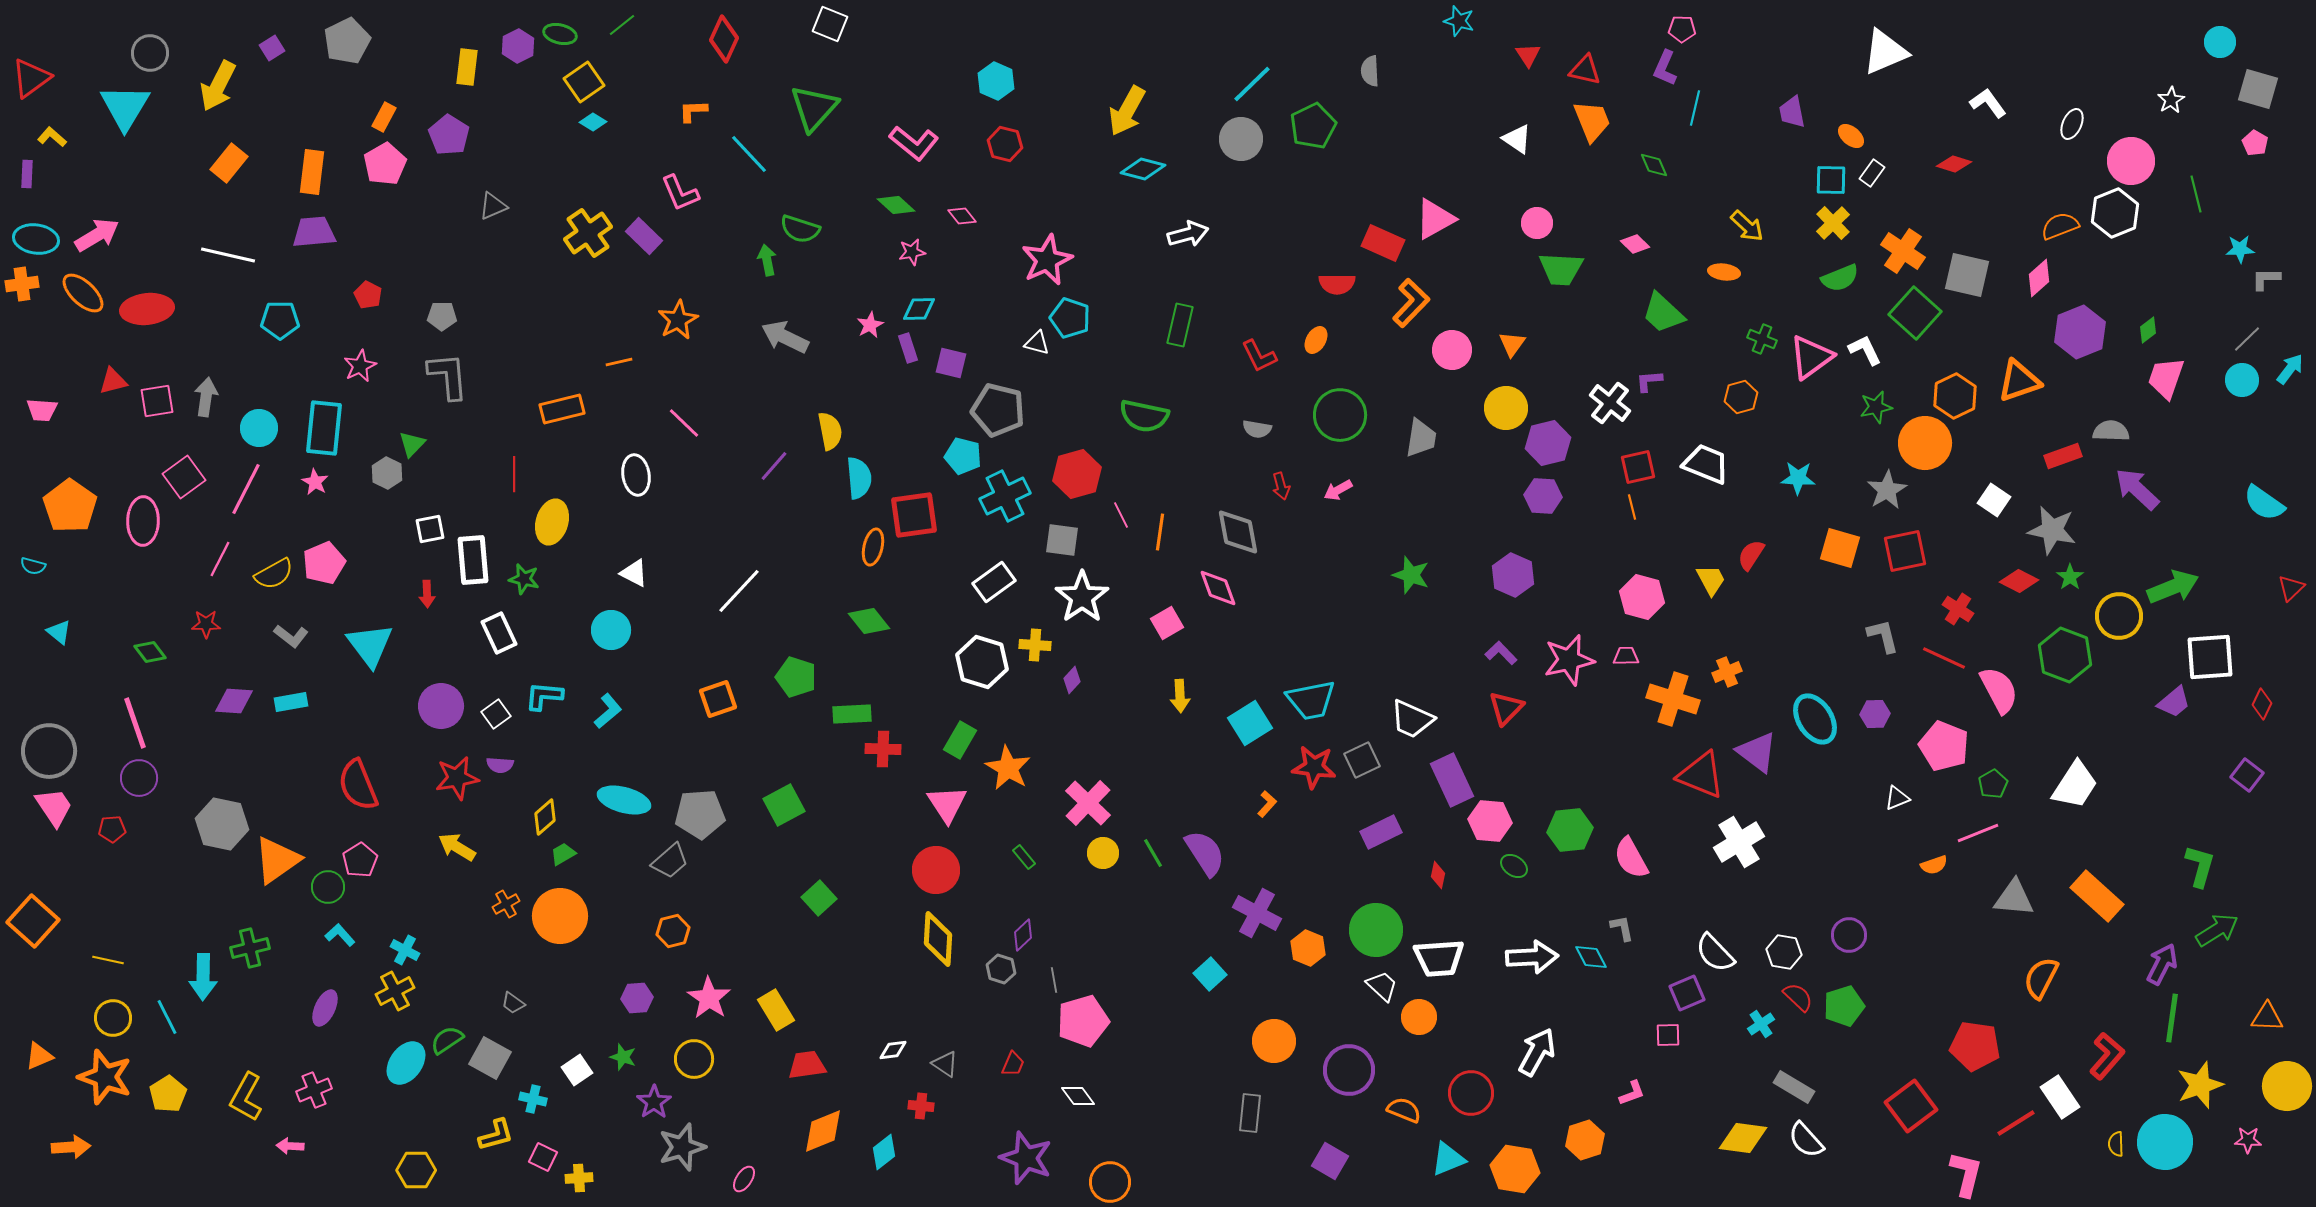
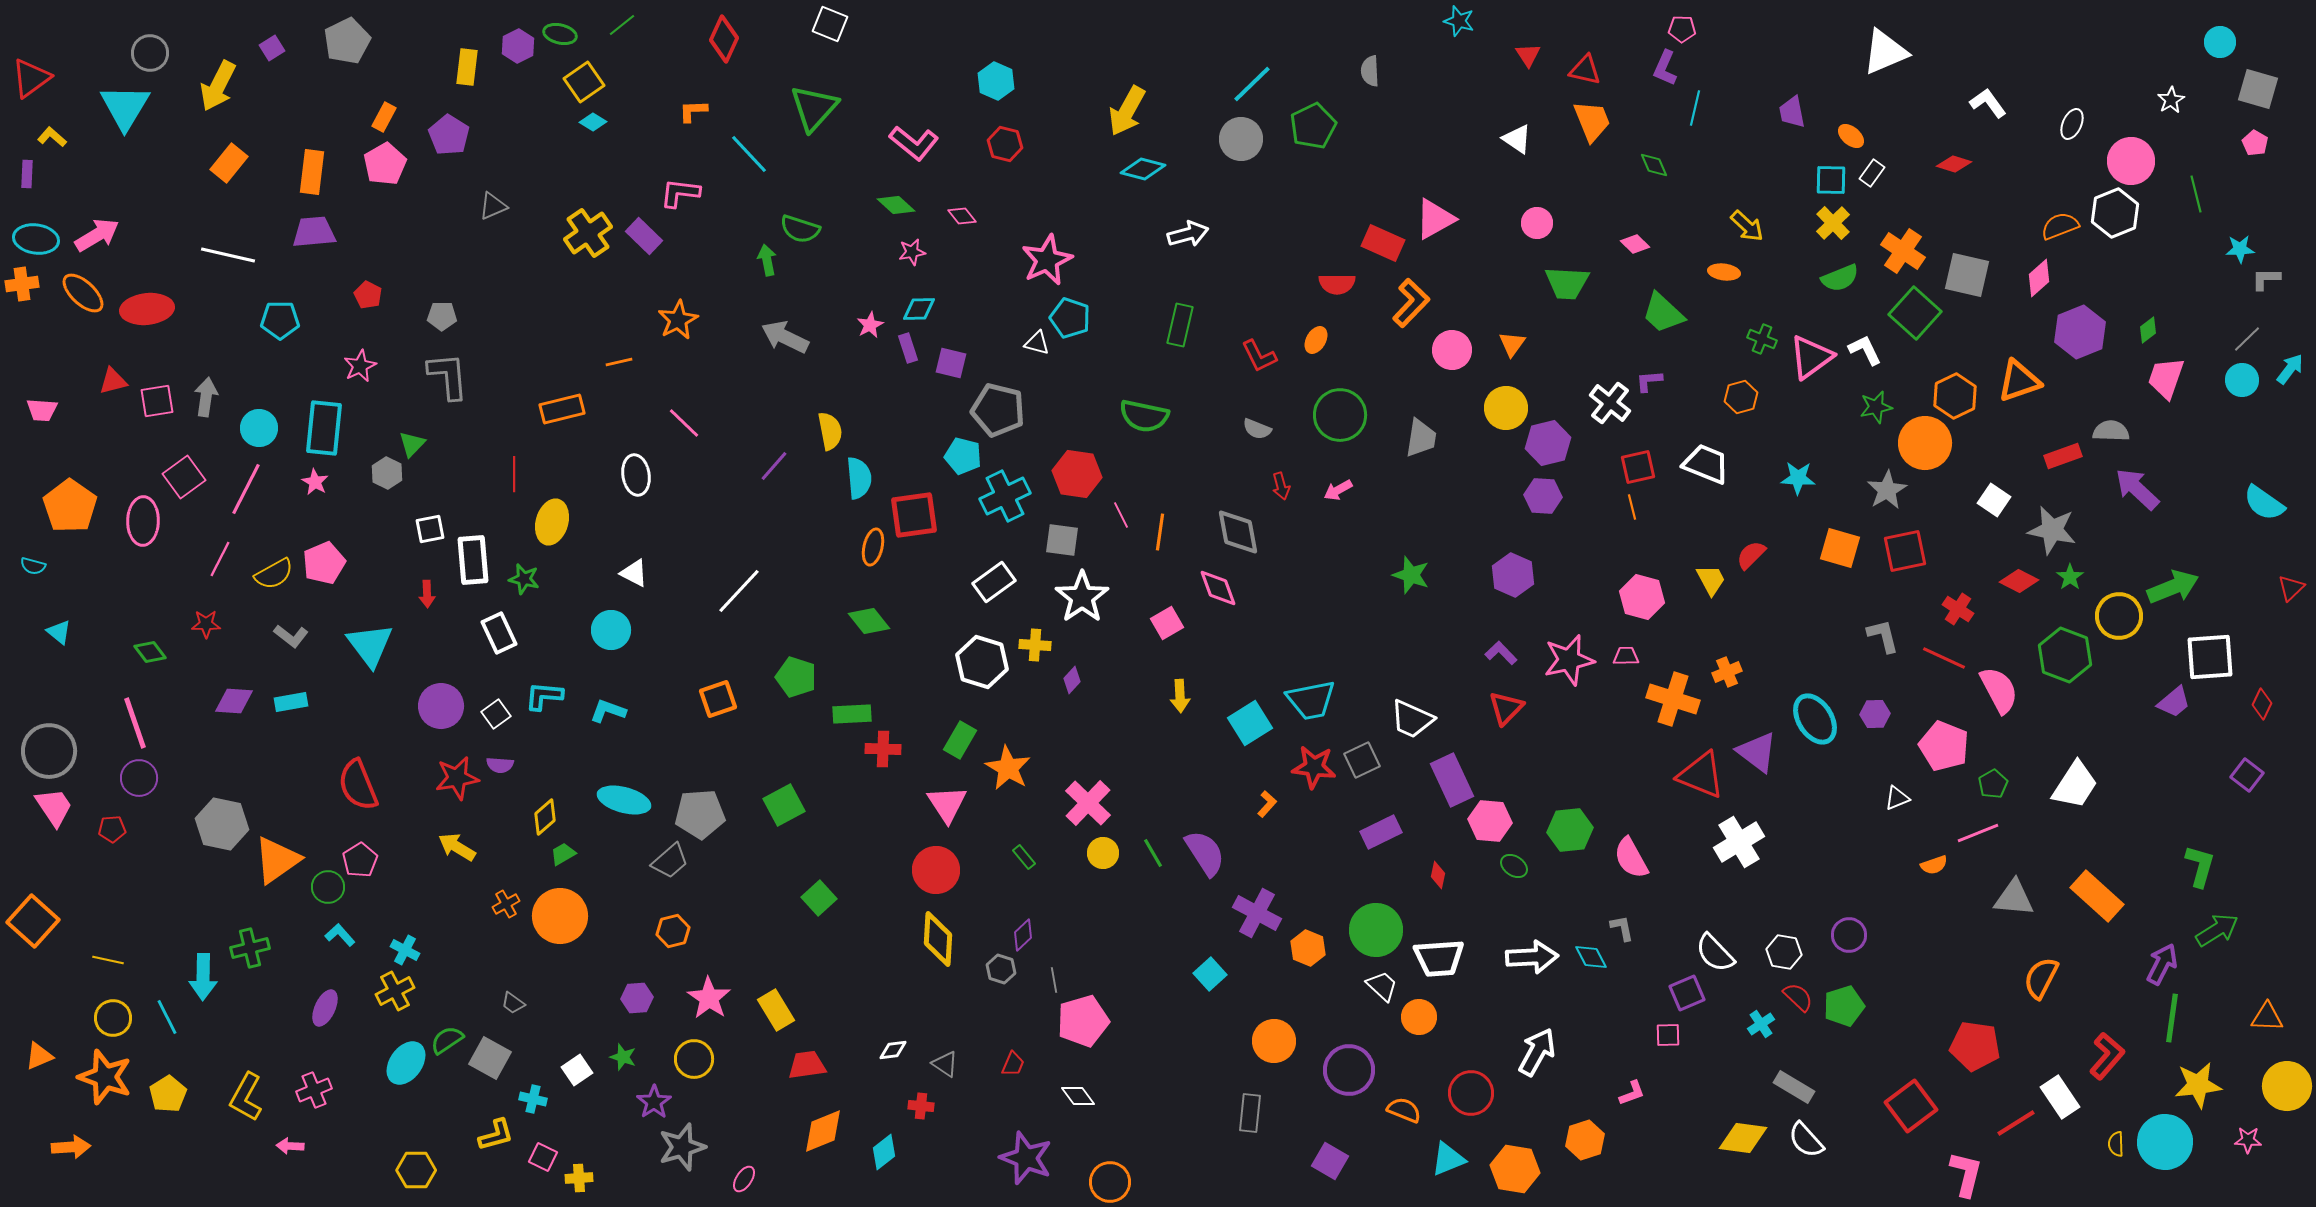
pink L-shape at (680, 193): rotated 120 degrees clockwise
green trapezoid at (1561, 269): moved 6 px right, 14 px down
gray semicircle at (1257, 429): rotated 12 degrees clockwise
red hexagon at (1077, 474): rotated 24 degrees clockwise
red semicircle at (1751, 555): rotated 12 degrees clockwise
cyan L-shape at (608, 711): rotated 120 degrees counterclockwise
yellow star at (2200, 1085): moved 2 px left; rotated 12 degrees clockwise
